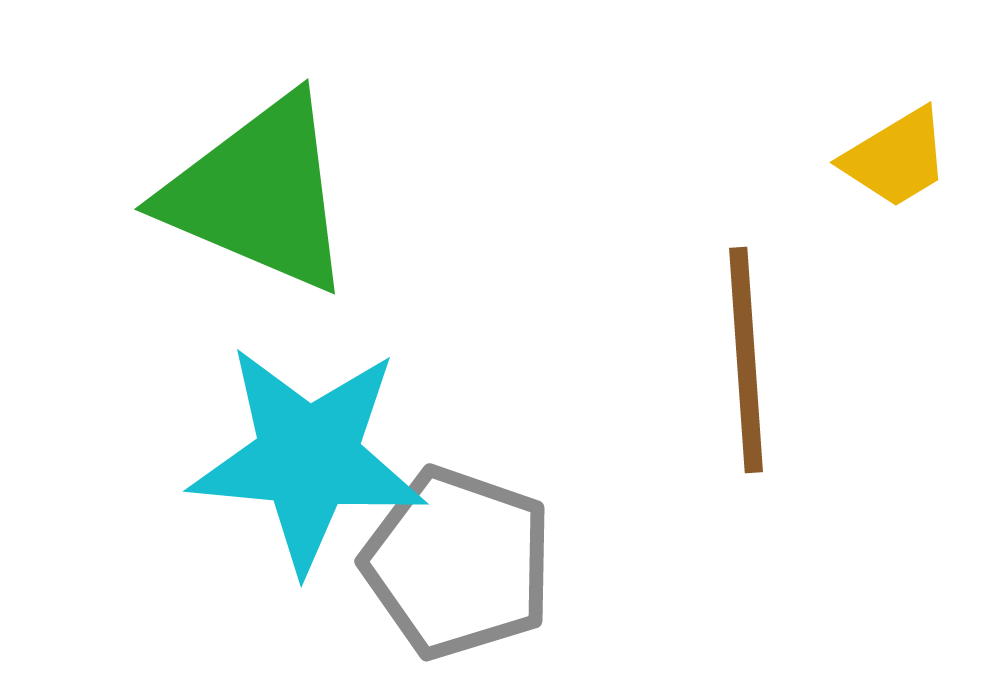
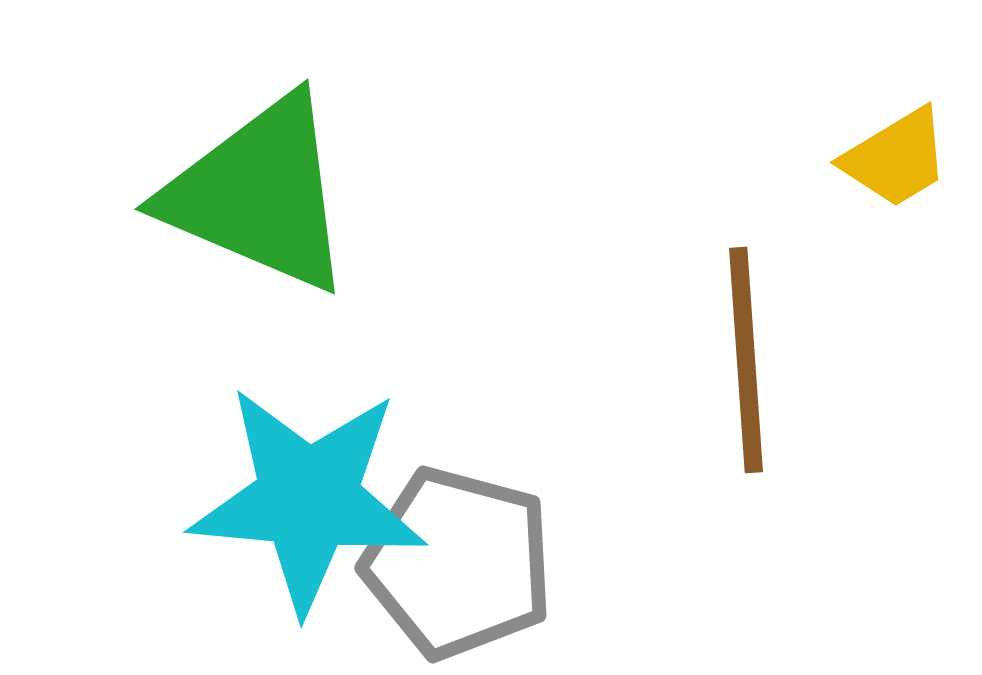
cyan star: moved 41 px down
gray pentagon: rotated 4 degrees counterclockwise
